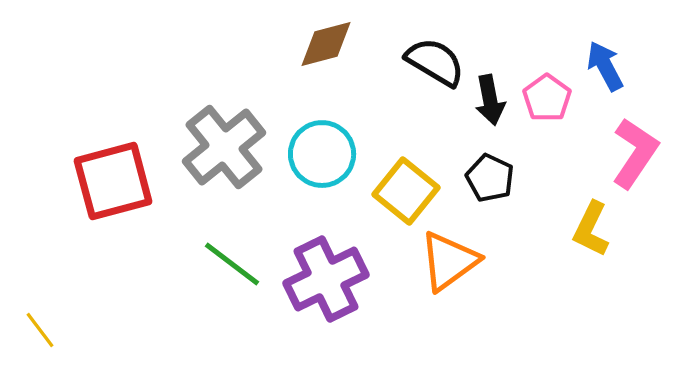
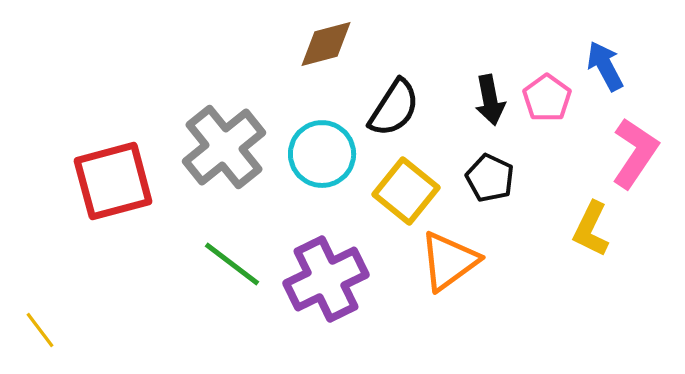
black semicircle: moved 41 px left, 46 px down; rotated 92 degrees clockwise
